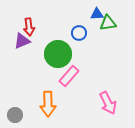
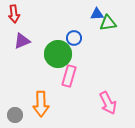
red arrow: moved 15 px left, 13 px up
blue circle: moved 5 px left, 5 px down
pink rectangle: rotated 25 degrees counterclockwise
orange arrow: moved 7 px left
